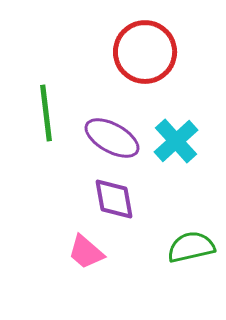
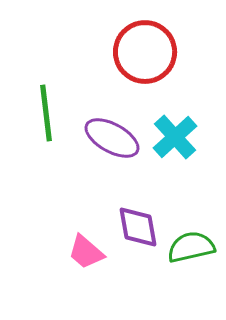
cyan cross: moved 1 px left, 4 px up
purple diamond: moved 24 px right, 28 px down
